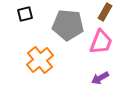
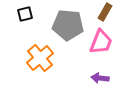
orange cross: moved 2 px up
purple arrow: rotated 36 degrees clockwise
